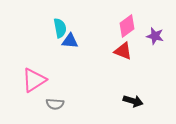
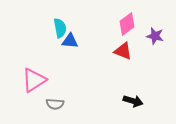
pink diamond: moved 2 px up
